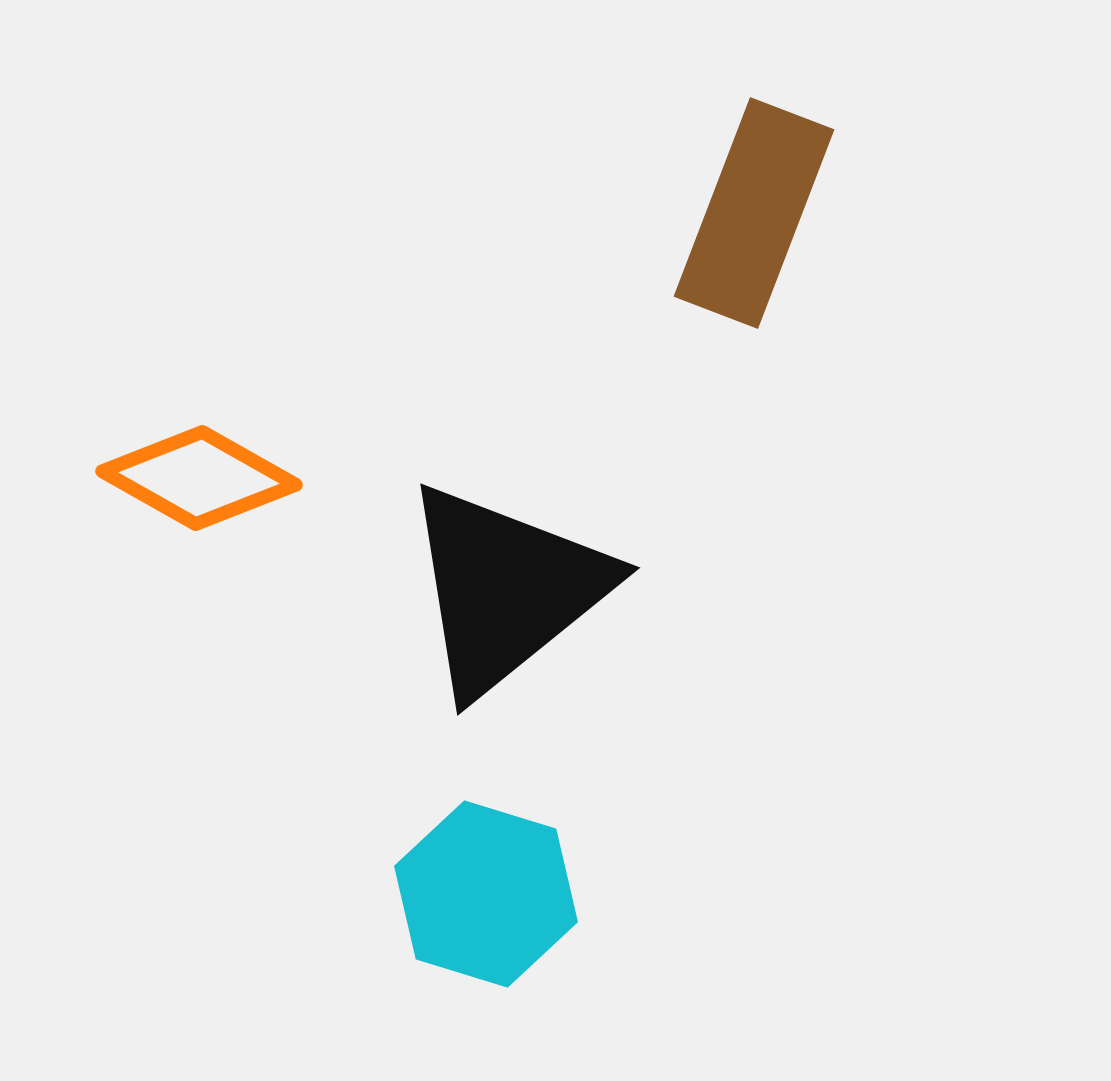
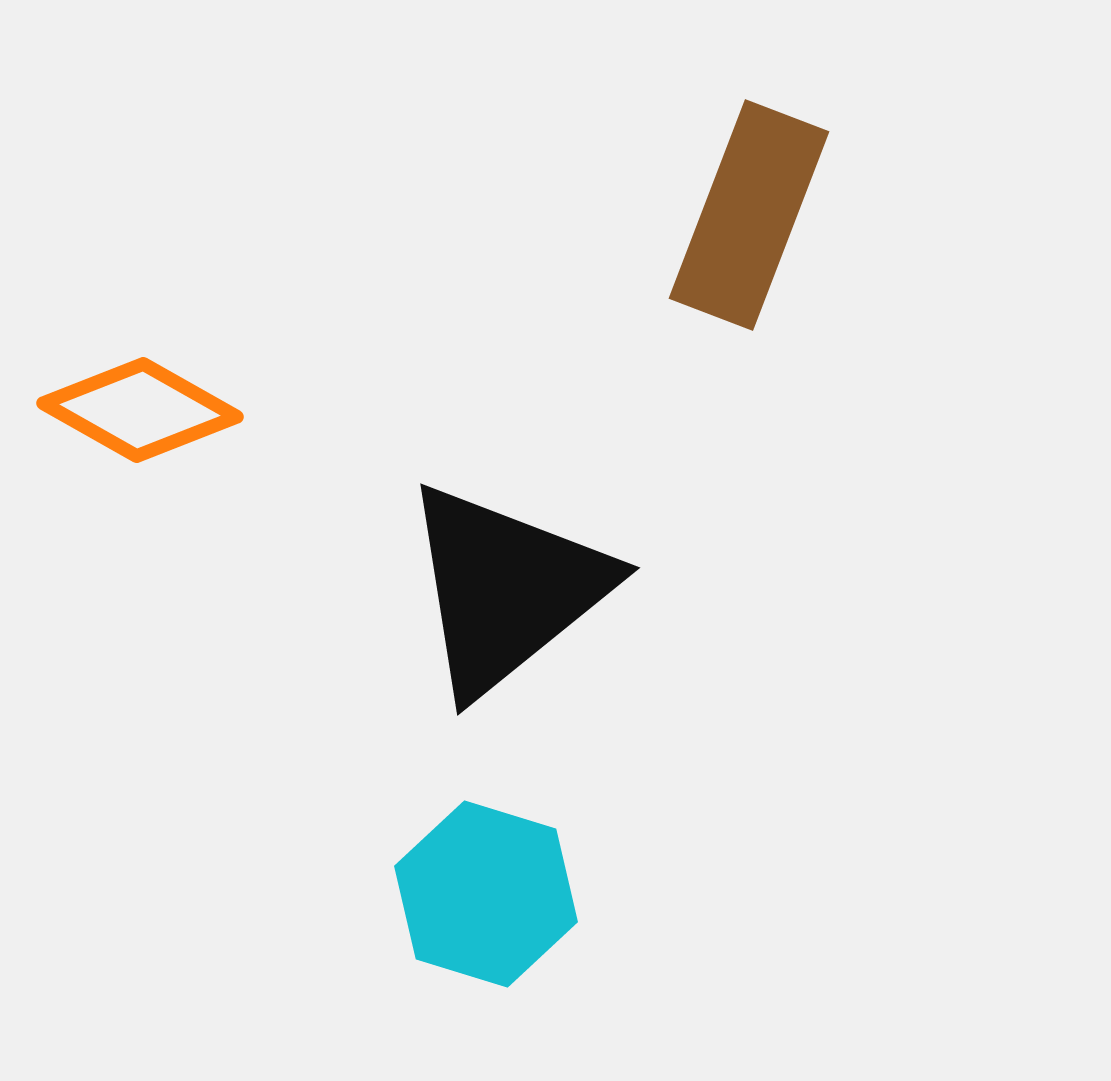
brown rectangle: moved 5 px left, 2 px down
orange diamond: moved 59 px left, 68 px up
